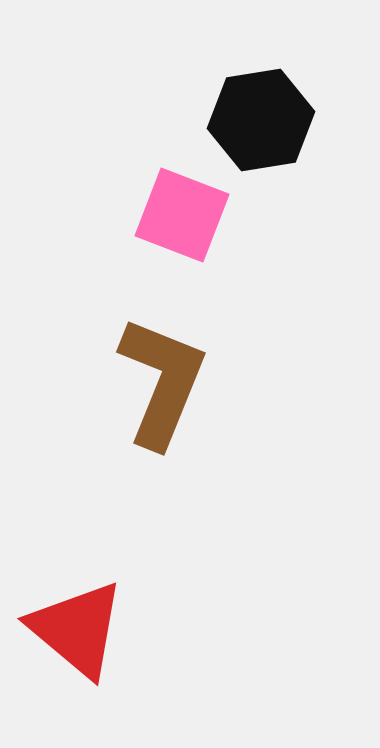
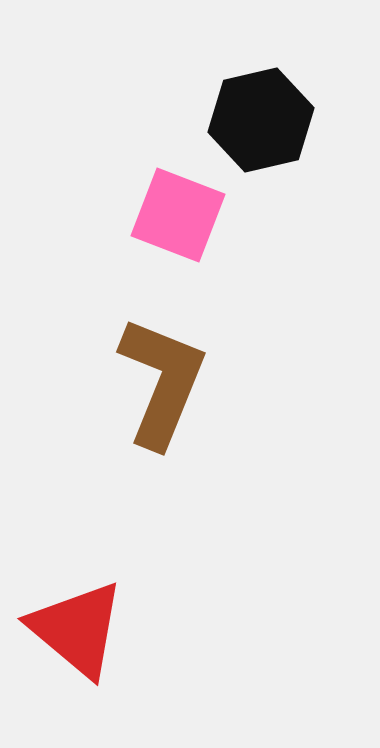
black hexagon: rotated 4 degrees counterclockwise
pink square: moved 4 px left
